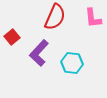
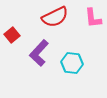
red semicircle: rotated 40 degrees clockwise
red square: moved 2 px up
